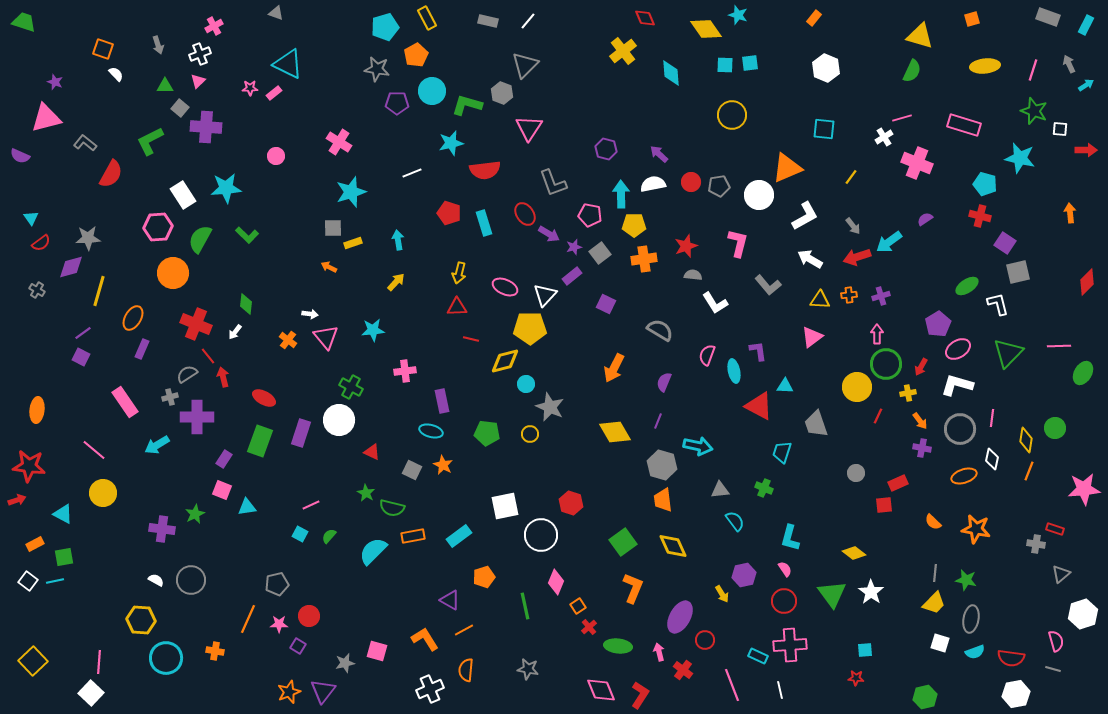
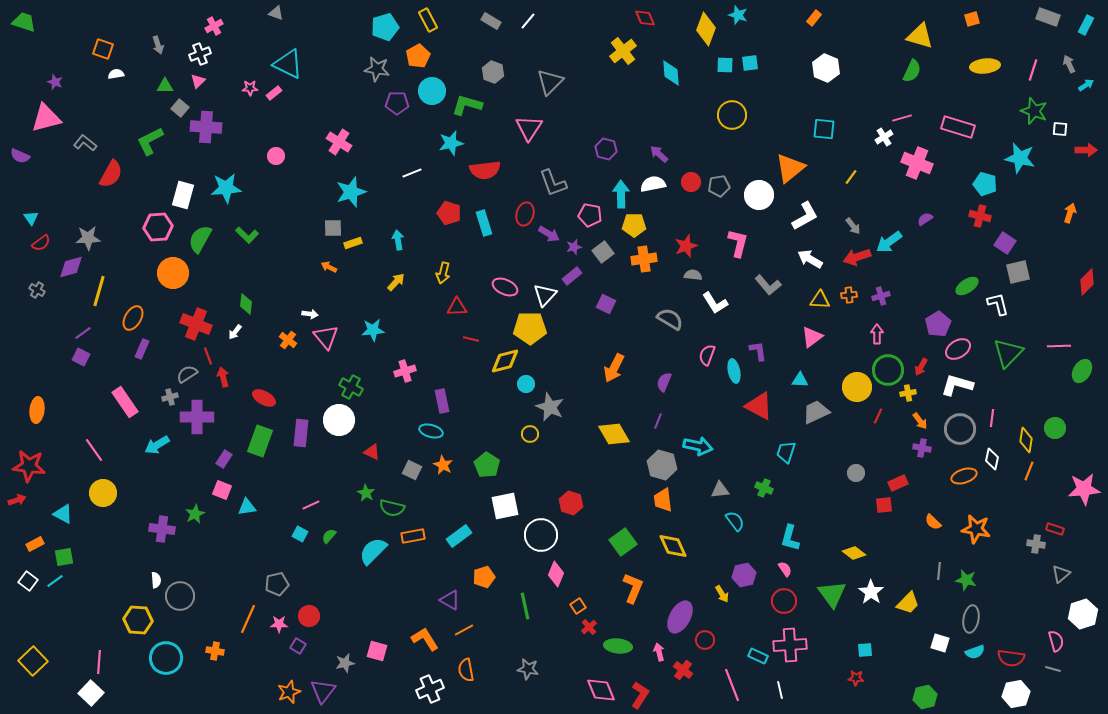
yellow rectangle at (427, 18): moved 1 px right, 2 px down
gray rectangle at (488, 21): moved 3 px right; rotated 18 degrees clockwise
yellow diamond at (706, 29): rotated 56 degrees clockwise
orange pentagon at (416, 55): moved 2 px right, 1 px down
gray triangle at (525, 65): moved 25 px right, 17 px down
white semicircle at (116, 74): rotated 56 degrees counterclockwise
gray hexagon at (502, 93): moved 9 px left, 21 px up
pink rectangle at (964, 125): moved 6 px left, 2 px down
orange triangle at (787, 168): moved 3 px right; rotated 16 degrees counterclockwise
white rectangle at (183, 195): rotated 48 degrees clockwise
orange arrow at (1070, 213): rotated 24 degrees clockwise
red ellipse at (525, 214): rotated 50 degrees clockwise
gray square at (600, 253): moved 3 px right, 1 px up
yellow arrow at (459, 273): moved 16 px left
gray semicircle at (660, 330): moved 10 px right, 11 px up
red line at (208, 356): rotated 18 degrees clockwise
green circle at (886, 364): moved 2 px right, 6 px down
pink cross at (405, 371): rotated 10 degrees counterclockwise
green ellipse at (1083, 373): moved 1 px left, 2 px up
cyan triangle at (785, 386): moved 15 px right, 6 px up
gray trapezoid at (816, 424): moved 12 px up; rotated 84 degrees clockwise
yellow diamond at (615, 432): moved 1 px left, 2 px down
purple rectangle at (301, 433): rotated 12 degrees counterclockwise
green pentagon at (487, 433): moved 32 px down; rotated 25 degrees clockwise
pink line at (94, 450): rotated 15 degrees clockwise
cyan trapezoid at (782, 452): moved 4 px right
gray line at (935, 573): moved 4 px right, 2 px up
white semicircle at (156, 580): rotated 56 degrees clockwise
gray circle at (191, 580): moved 11 px left, 16 px down
cyan line at (55, 581): rotated 24 degrees counterclockwise
pink diamond at (556, 582): moved 8 px up
yellow trapezoid at (934, 603): moved 26 px left
yellow hexagon at (141, 620): moved 3 px left
orange semicircle at (466, 670): rotated 15 degrees counterclockwise
